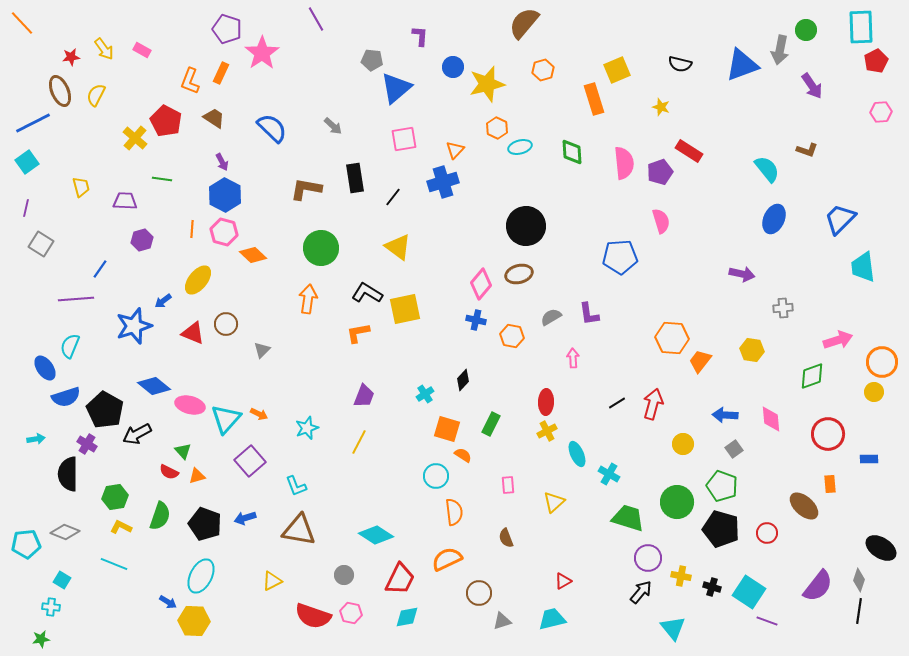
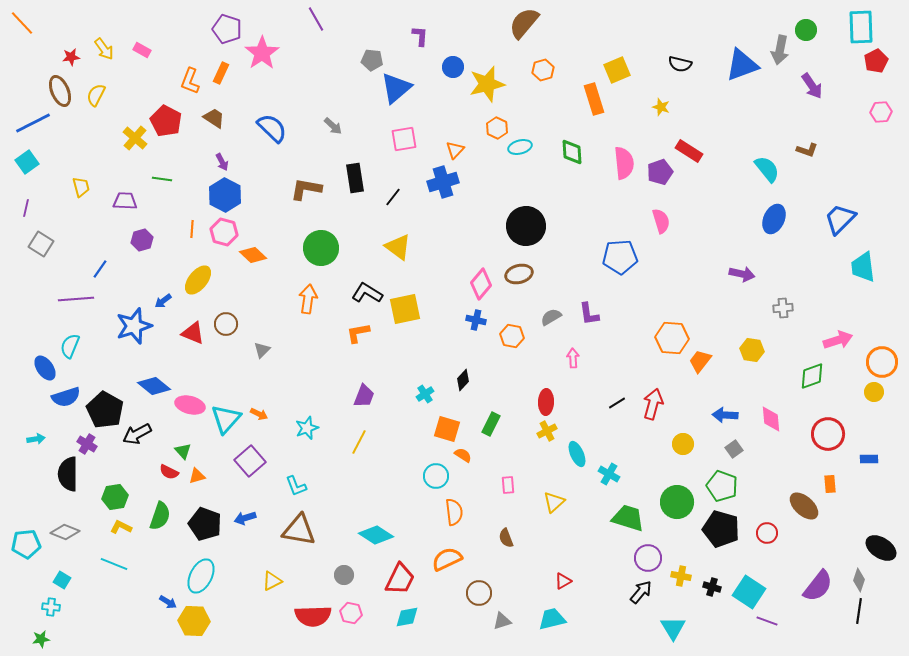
red semicircle at (313, 616): rotated 21 degrees counterclockwise
cyan triangle at (673, 628): rotated 8 degrees clockwise
